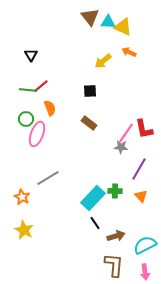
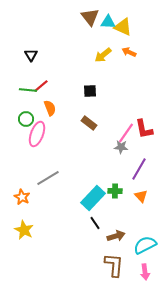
yellow arrow: moved 6 px up
